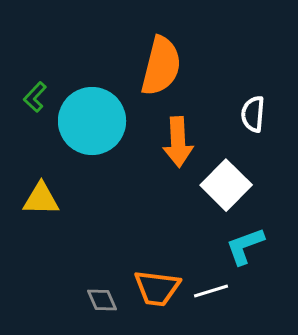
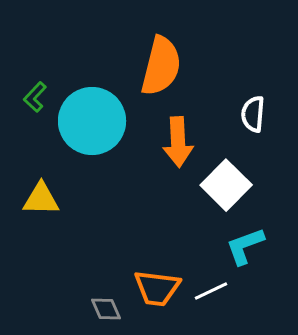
white line: rotated 8 degrees counterclockwise
gray diamond: moved 4 px right, 9 px down
